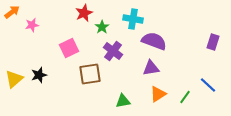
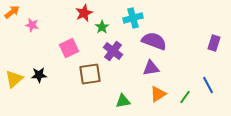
cyan cross: moved 1 px up; rotated 24 degrees counterclockwise
pink star: rotated 24 degrees clockwise
purple rectangle: moved 1 px right, 1 px down
black star: rotated 14 degrees clockwise
blue line: rotated 18 degrees clockwise
